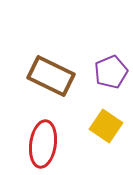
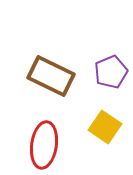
yellow square: moved 1 px left, 1 px down
red ellipse: moved 1 px right, 1 px down
